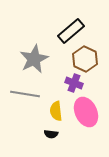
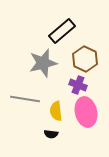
black rectangle: moved 9 px left
gray star: moved 9 px right, 4 px down; rotated 12 degrees clockwise
purple cross: moved 4 px right, 2 px down
gray line: moved 5 px down
pink ellipse: rotated 12 degrees clockwise
